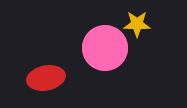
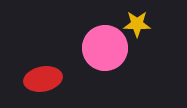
red ellipse: moved 3 px left, 1 px down
